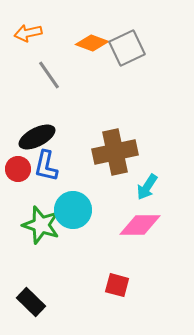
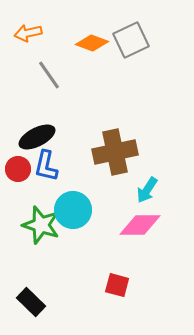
gray square: moved 4 px right, 8 px up
cyan arrow: moved 3 px down
